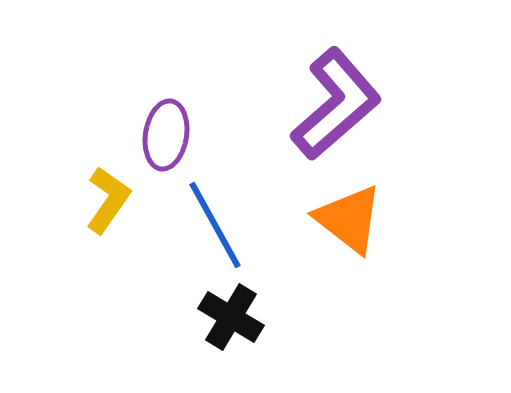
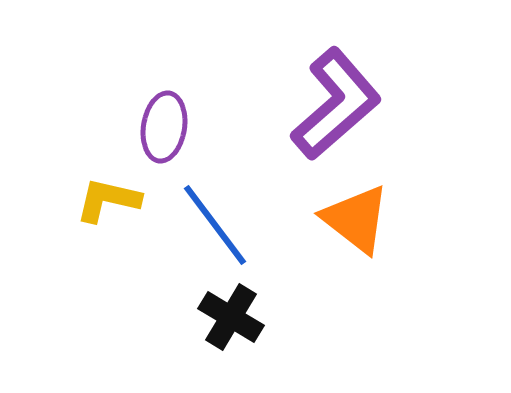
purple ellipse: moved 2 px left, 8 px up
yellow L-shape: rotated 112 degrees counterclockwise
orange triangle: moved 7 px right
blue line: rotated 8 degrees counterclockwise
